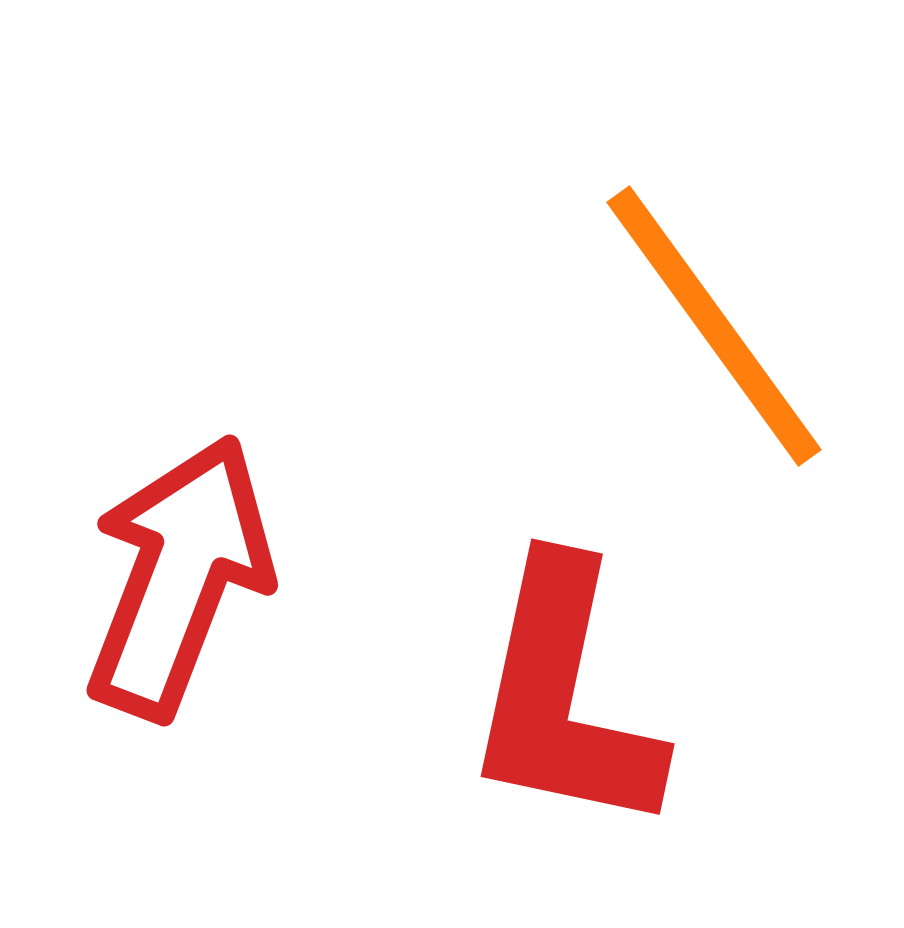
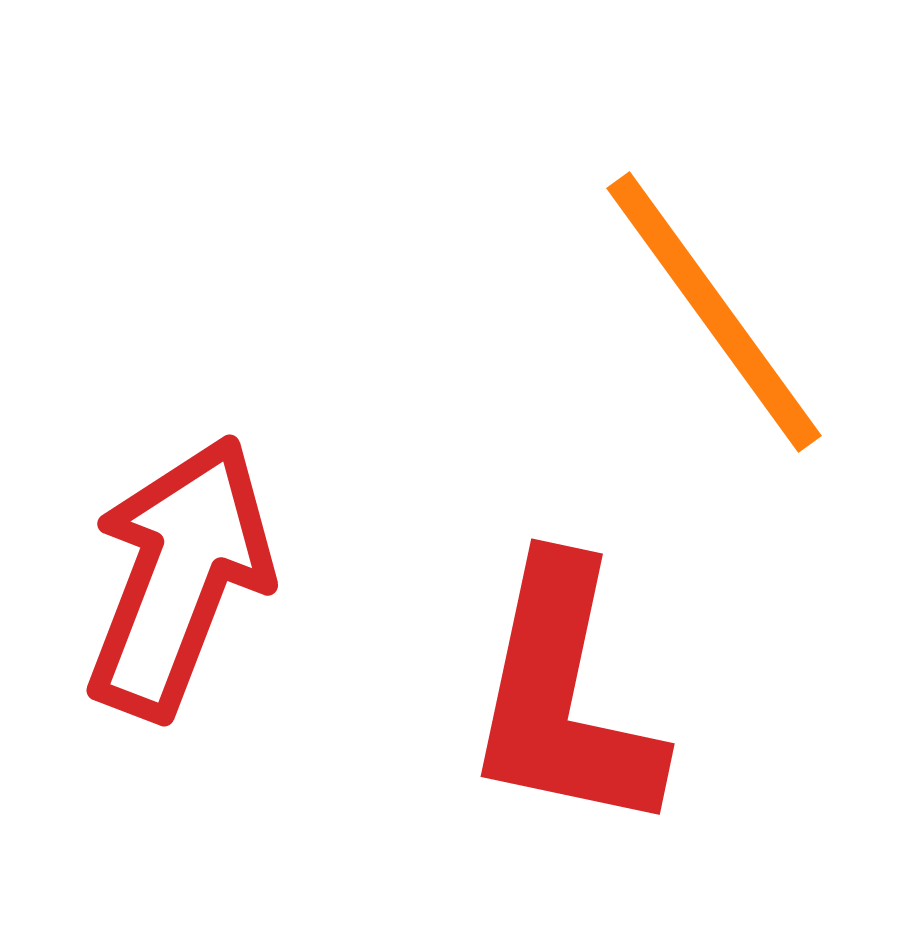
orange line: moved 14 px up
